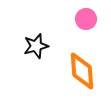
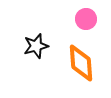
orange diamond: moved 1 px left, 8 px up
